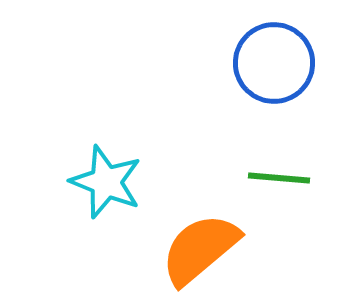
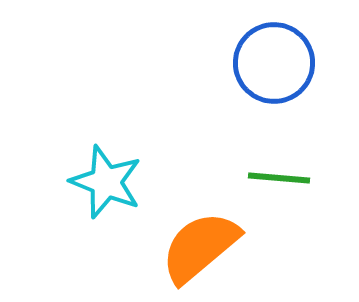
orange semicircle: moved 2 px up
